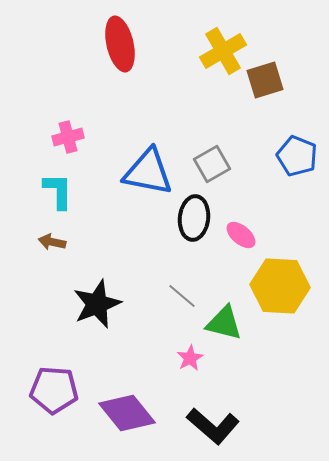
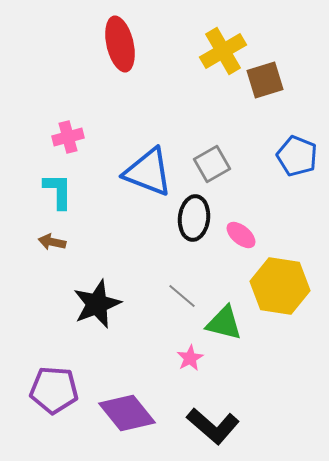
blue triangle: rotated 10 degrees clockwise
yellow hexagon: rotated 6 degrees clockwise
